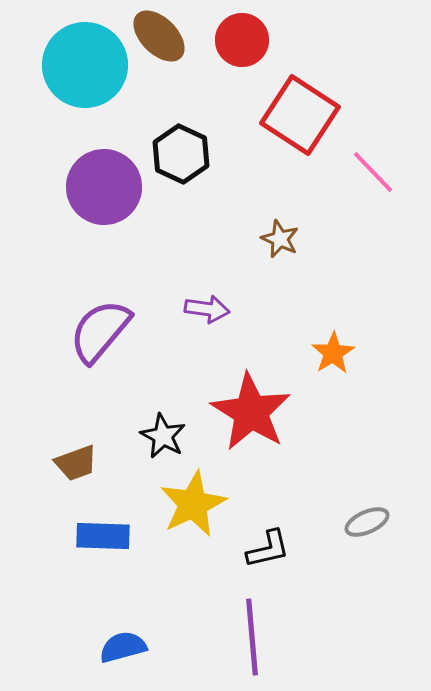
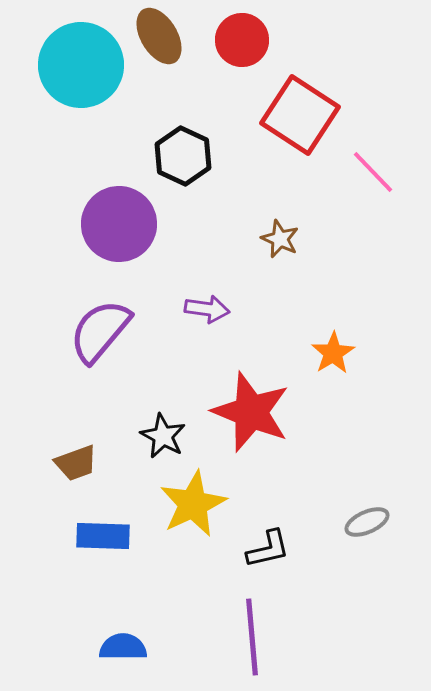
brown ellipse: rotated 14 degrees clockwise
cyan circle: moved 4 px left
black hexagon: moved 2 px right, 2 px down
purple circle: moved 15 px right, 37 px down
red star: rotated 10 degrees counterclockwise
blue semicircle: rotated 15 degrees clockwise
